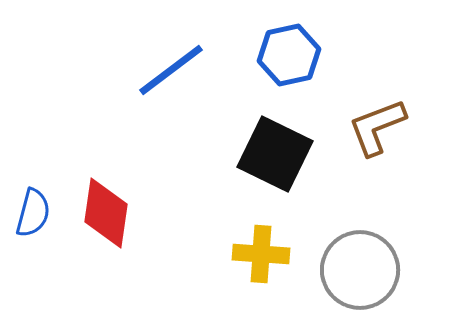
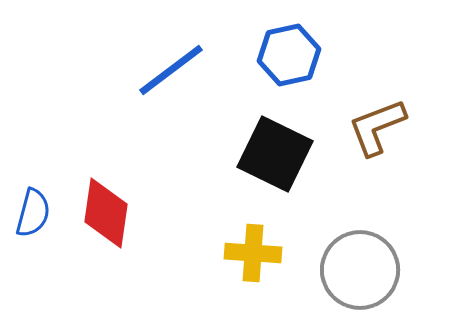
yellow cross: moved 8 px left, 1 px up
